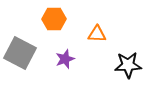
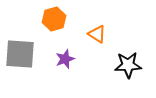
orange hexagon: rotated 15 degrees counterclockwise
orange triangle: rotated 30 degrees clockwise
gray square: moved 1 px down; rotated 24 degrees counterclockwise
